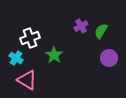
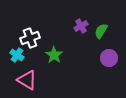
cyan cross: moved 1 px right, 3 px up
